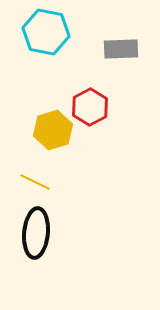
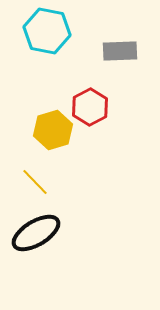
cyan hexagon: moved 1 px right, 1 px up
gray rectangle: moved 1 px left, 2 px down
yellow line: rotated 20 degrees clockwise
black ellipse: rotated 54 degrees clockwise
